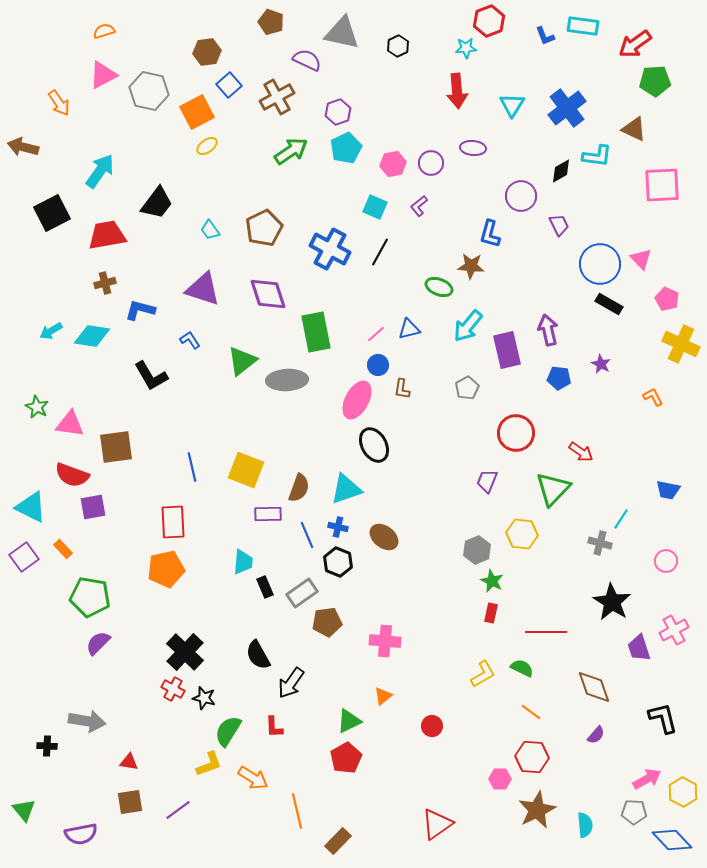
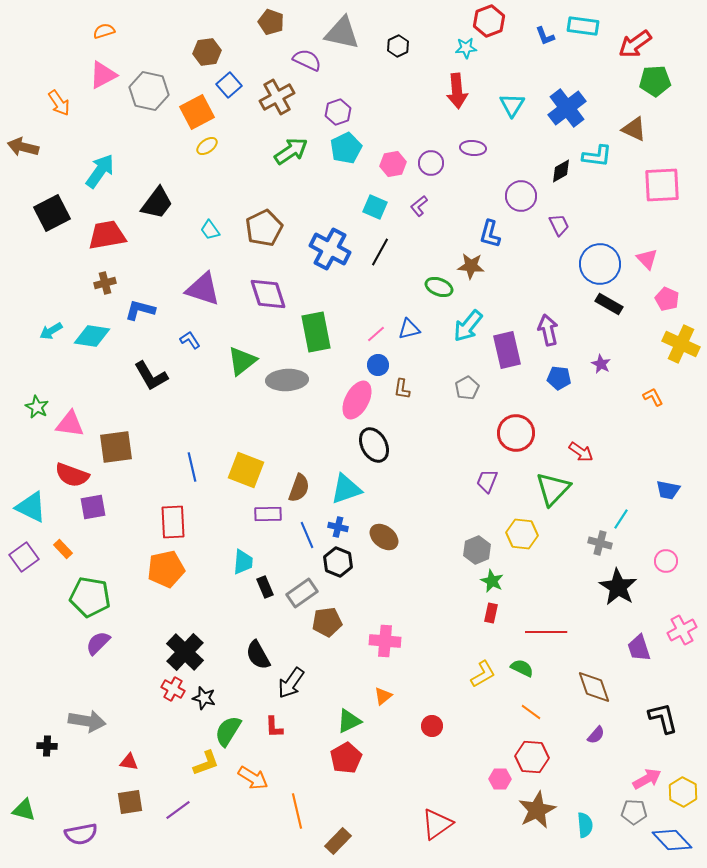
pink triangle at (641, 259): moved 6 px right
black star at (612, 602): moved 6 px right, 15 px up
pink cross at (674, 630): moved 8 px right
yellow L-shape at (209, 764): moved 3 px left, 1 px up
green triangle at (24, 810): rotated 35 degrees counterclockwise
